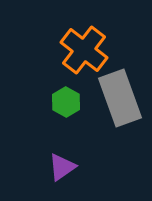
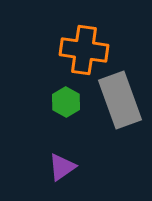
orange cross: rotated 30 degrees counterclockwise
gray rectangle: moved 2 px down
